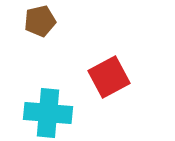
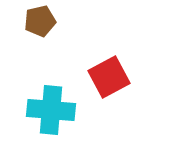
cyan cross: moved 3 px right, 3 px up
